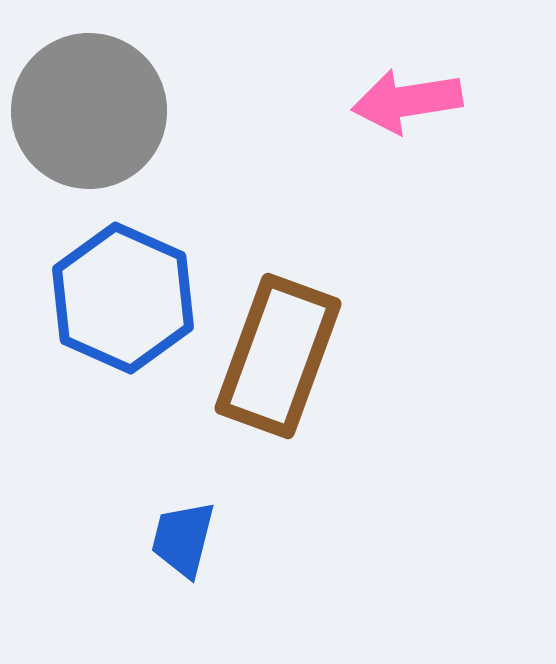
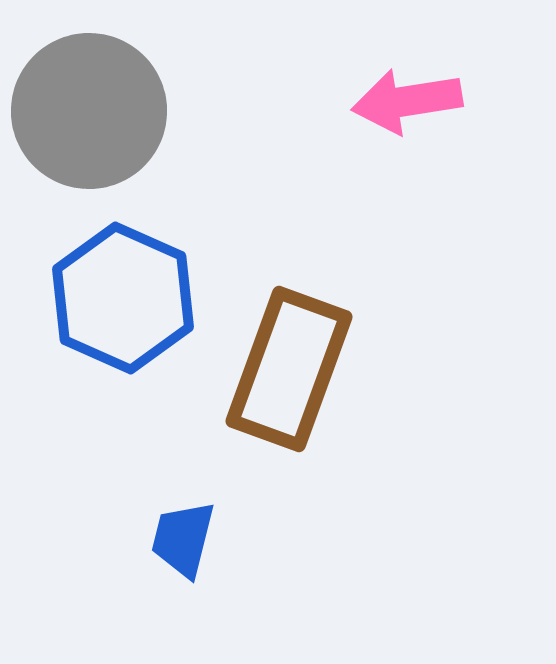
brown rectangle: moved 11 px right, 13 px down
